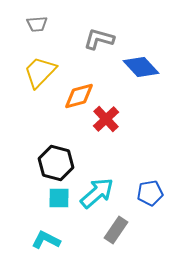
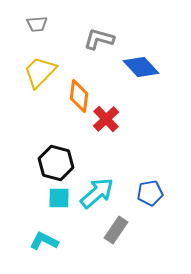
orange diamond: rotated 68 degrees counterclockwise
cyan L-shape: moved 2 px left, 1 px down
